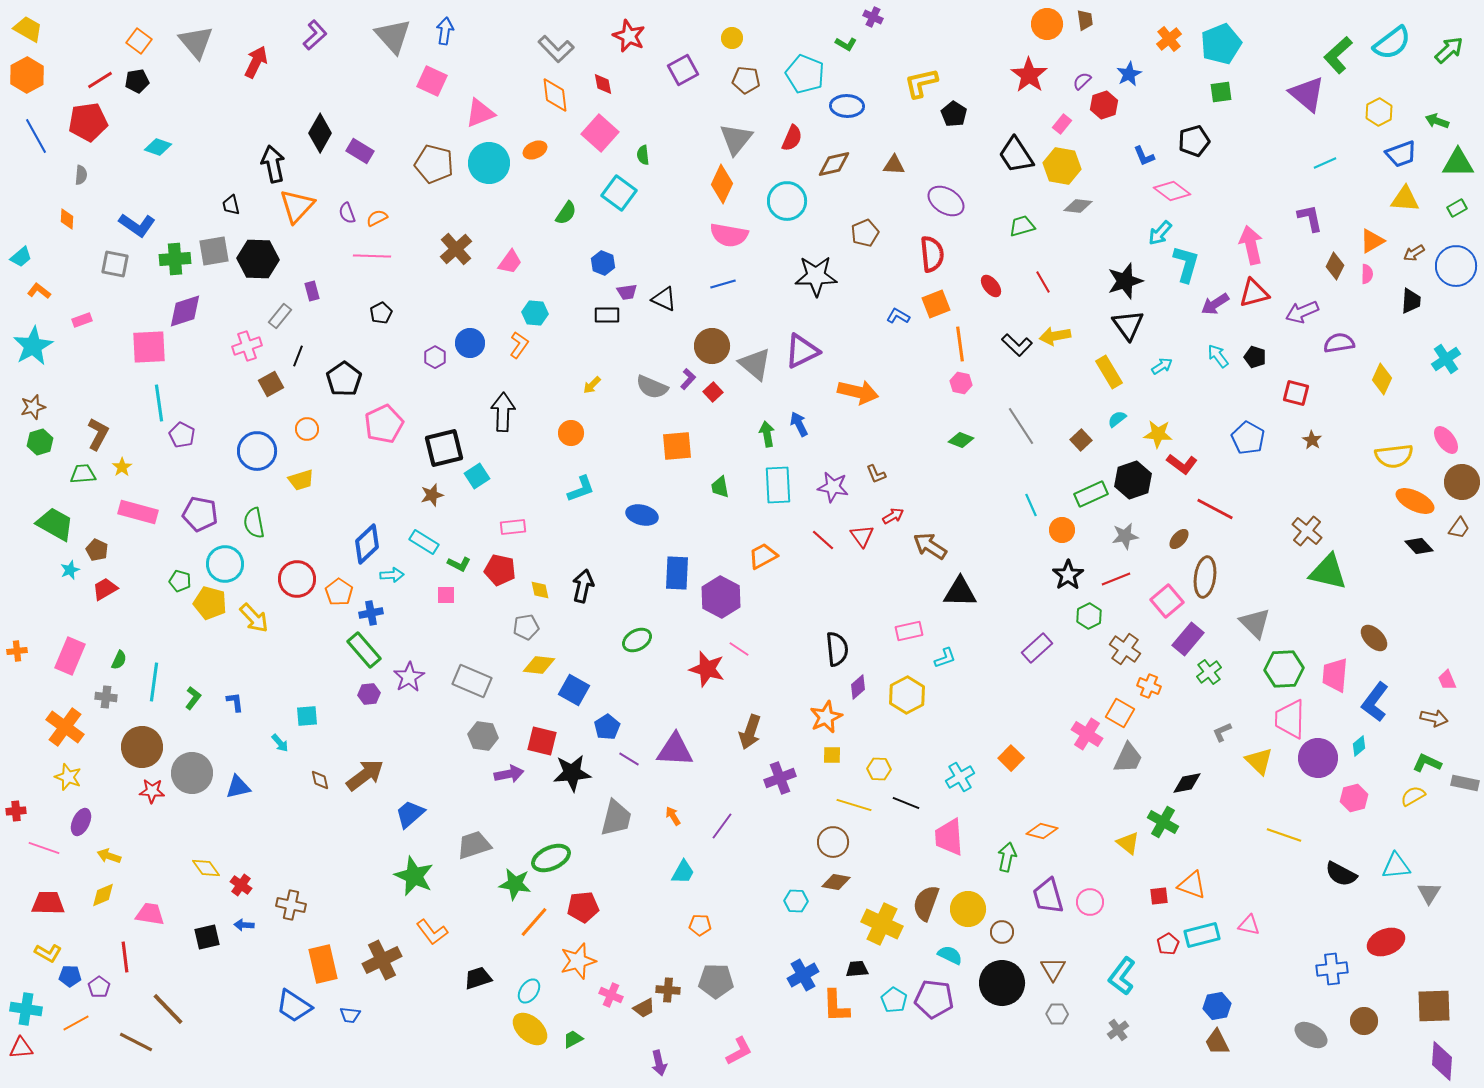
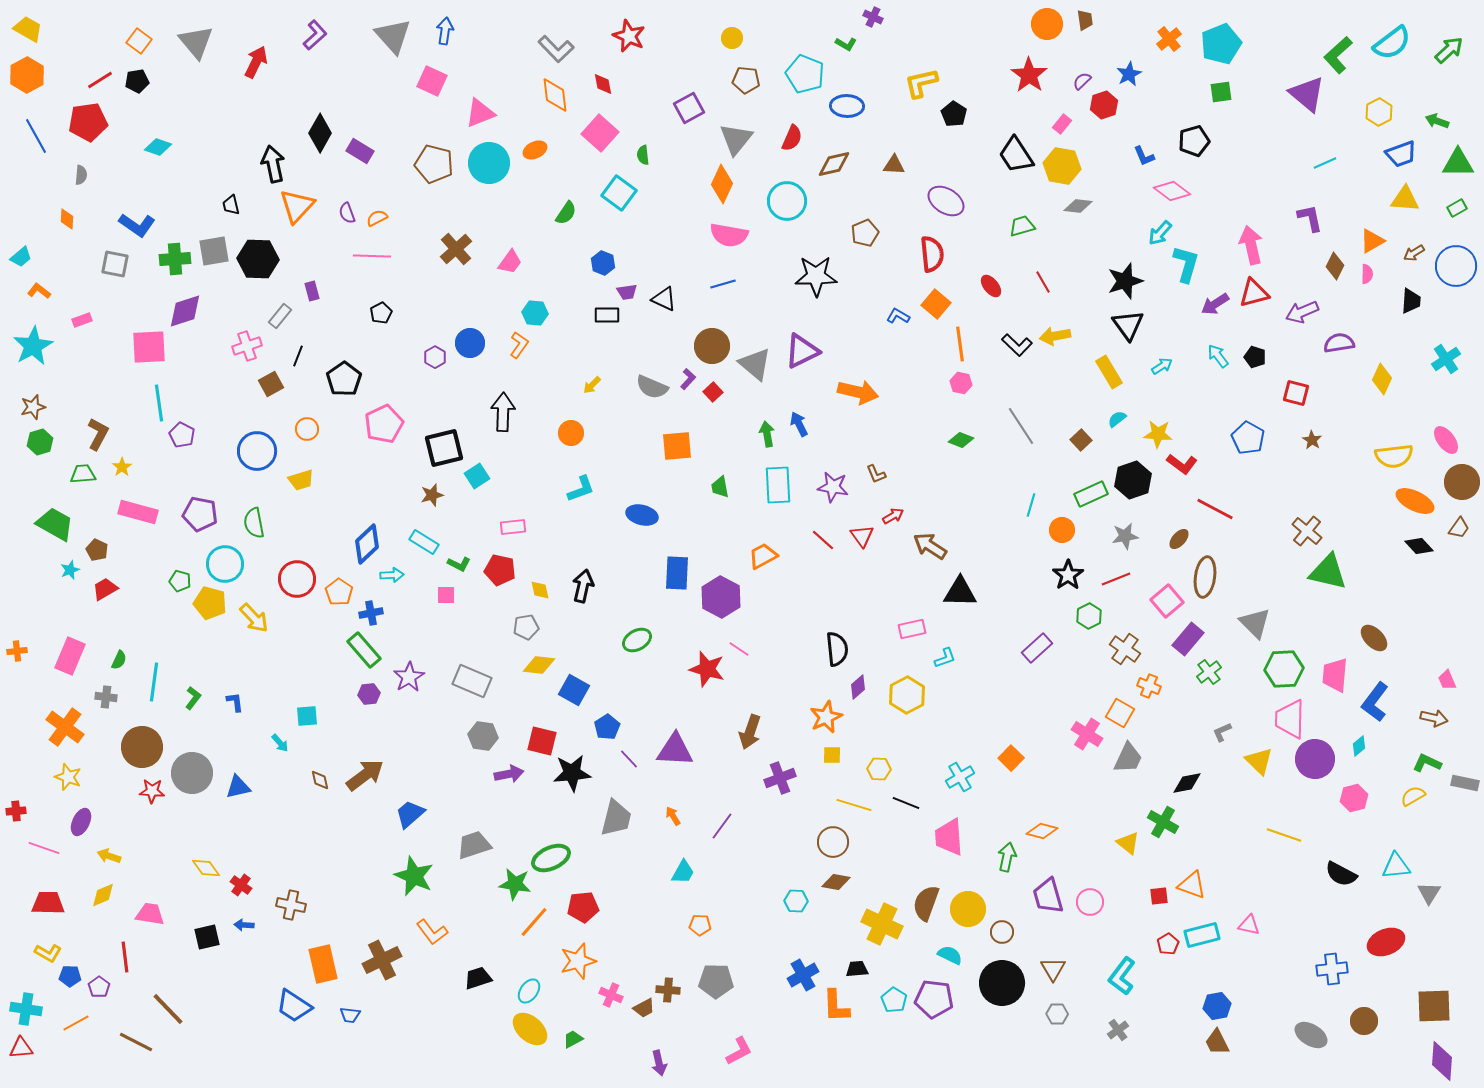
purple square at (683, 70): moved 6 px right, 38 px down
orange square at (936, 304): rotated 28 degrees counterclockwise
cyan line at (1031, 505): rotated 40 degrees clockwise
pink rectangle at (909, 631): moved 3 px right, 2 px up
purple circle at (1318, 758): moved 3 px left, 1 px down
purple line at (629, 759): rotated 15 degrees clockwise
